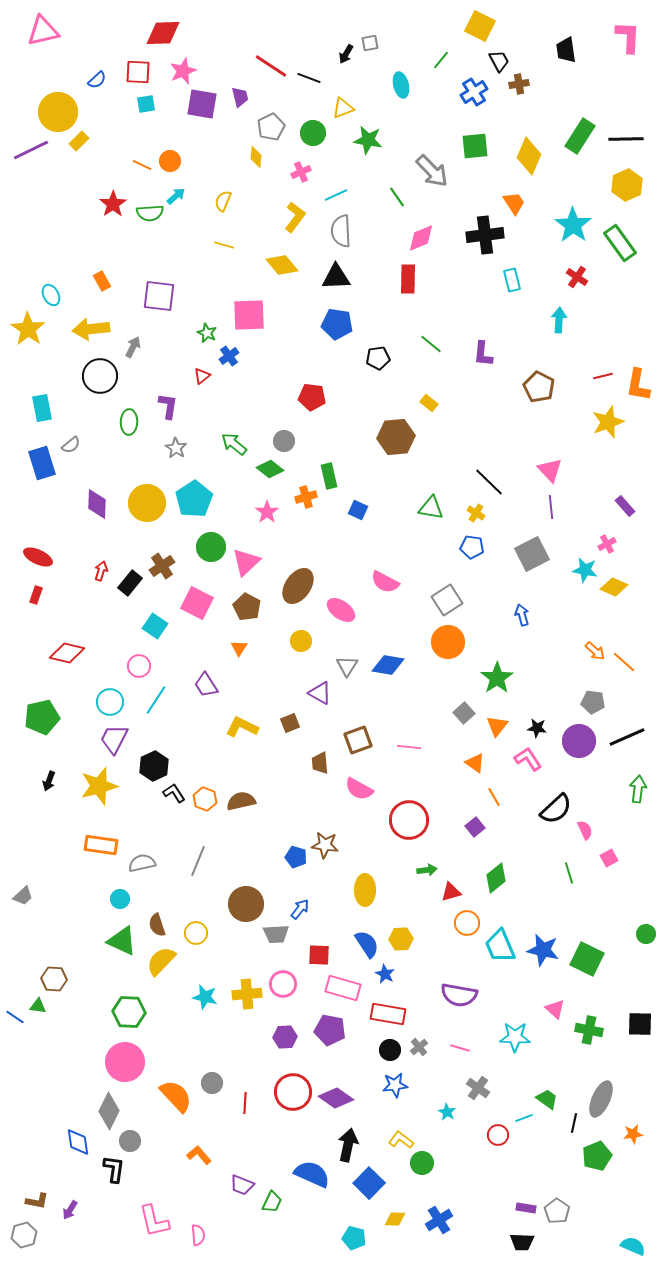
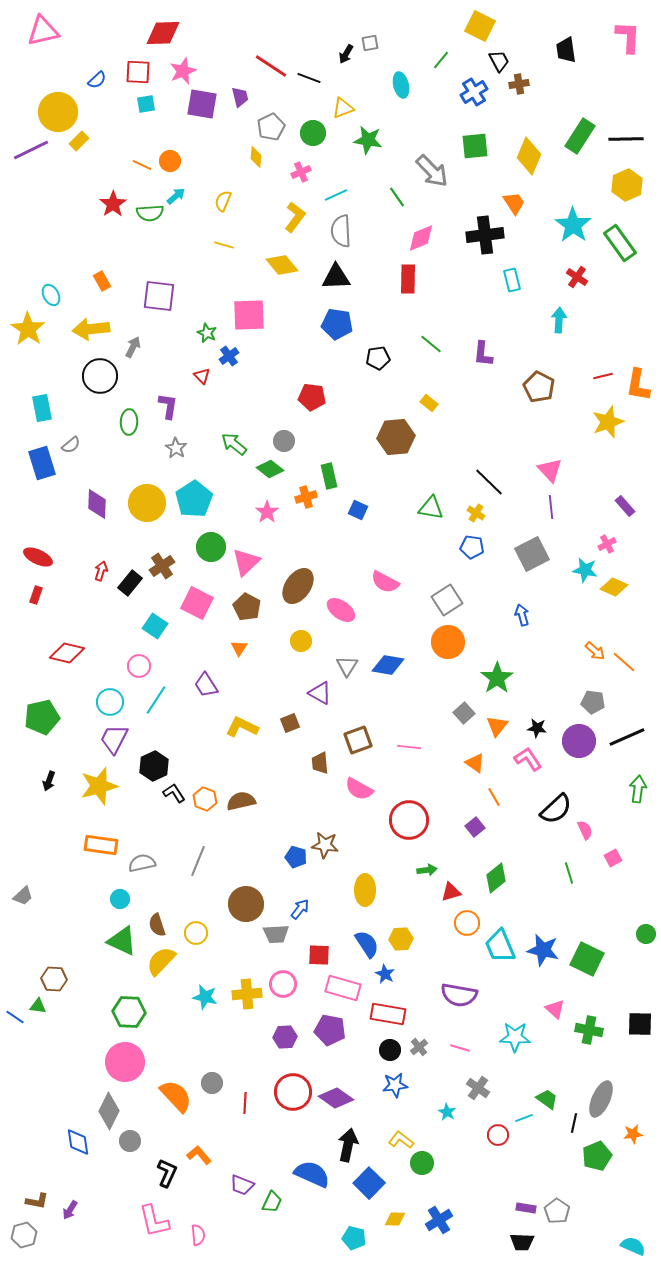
red triangle at (202, 376): rotated 36 degrees counterclockwise
pink square at (609, 858): moved 4 px right
black L-shape at (114, 1169): moved 53 px right, 4 px down; rotated 16 degrees clockwise
